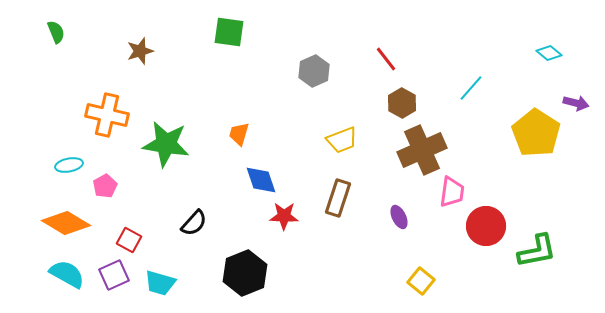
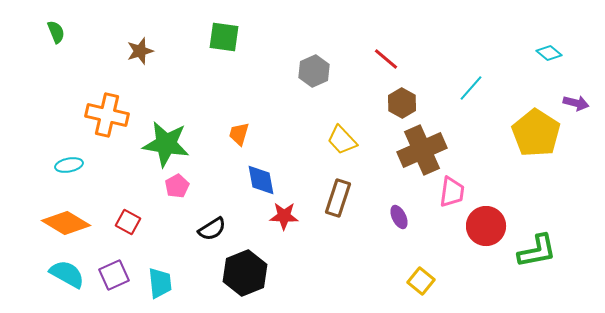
green square: moved 5 px left, 5 px down
red line: rotated 12 degrees counterclockwise
yellow trapezoid: rotated 68 degrees clockwise
blue diamond: rotated 8 degrees clockwise
pink pentagon: moved 72 px right
black semicircle: moved 18 px right, 6 px down; rotated 16 degrees clockwise
red square: moved 1 px left, 18 px up
cyan trapezoid: rotated 112 degrees counterclockwise
